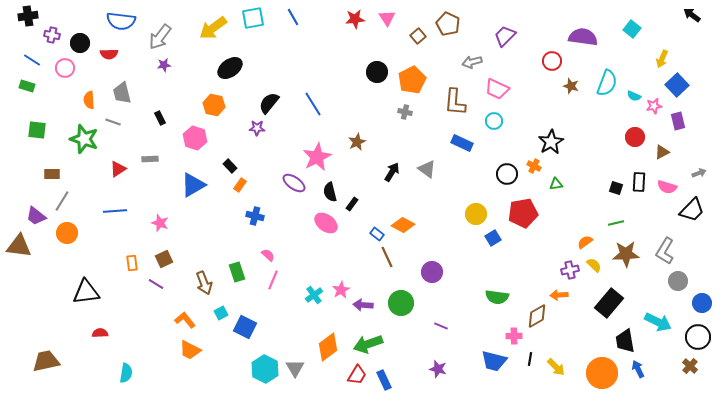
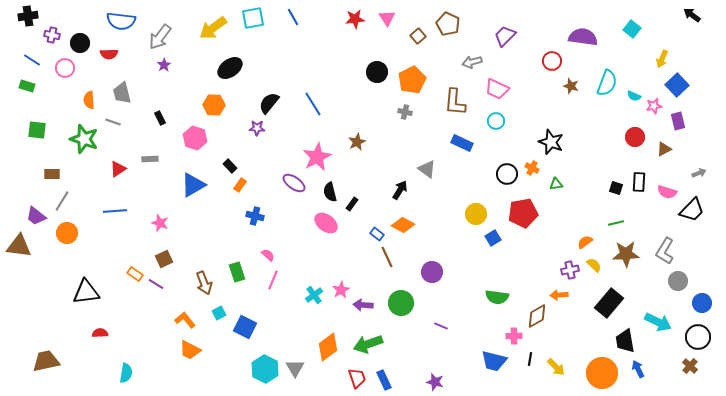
purple star at (164, 65): rotated 24 degrees counterclockwise
orange hexagon at (214, 105): rotated 10 degrees counterclockwise
cyan circle at (494, 121): moved 2 px right
black star at (551, 142): rotated 20 degrees counterclockwise
brown triangle at (662, 152): moved 2 px right, 3 px up
orange cross at (534, 166): moved 2 px left, 2 px down
black arrow at (392, 172): moved 8 px right, 18 px down
pink semicircle at (667, 187): moved 5 px down
orange rectangle at (132, 263): moved 3 px right, 11 px down; rotated 49 degrees counterclockwise
cyan square at (221, 313): moved 2 px left
purple star at (438, 369): moved 3 px left, 13 px down
red trapezoid at (357, 375): moved 3 px down; rotated 50 degrees counterclockwise
